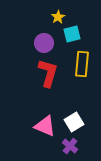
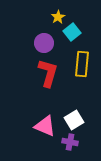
cyan square: moved 2 px up; rotated 24 degrees counterclockwise
white square: moved 2 px up
purple cross: moved 4 px up; rotated 28 degrees counterclockwise
